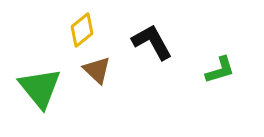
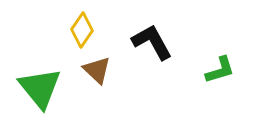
yellow diamond: rotated 16 degrees counterclockwise
